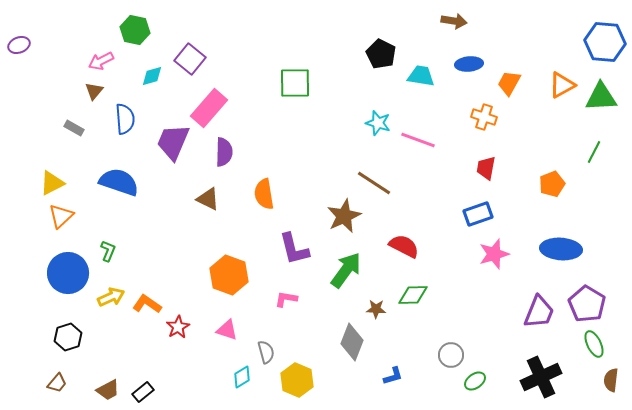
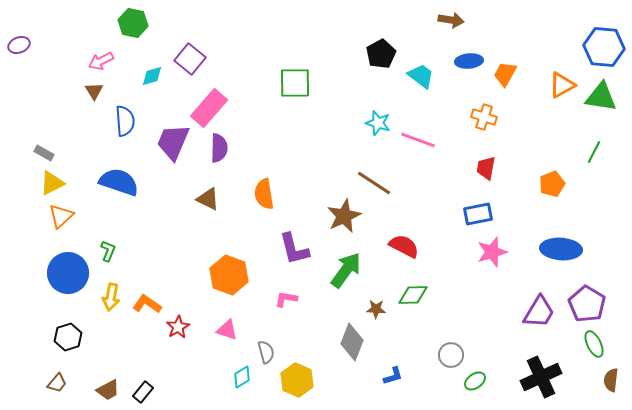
brown arrow at (454, 21): moved 3 px left, 1 px up
green hexagon at (135, 30): moved 2 px left, 7 px up
blue hexagon at (605, 42): moved 1 px left, 5 px down
black pentagon at (381, 54): rotated 16 degrees clockwise
blue ellipse at (469, 64): moved 3 px up
cyan trapezoid at (421, 76): rotated 28 degrees clockwise
orange trapezoid at (509, 83): moved 4 px left, 9 px up
brown triangle at (94, 91): rotated 12 degrees counterclockwise
green triangle at (601, 97): rotated 12 degrees clockwise
blue semicircle at (125, 119): moved 2 px down
gray rectangle at (74, 128): moved 30 px left, 25 px down
purple semicircle at (224, 152): moved 5 px left, 4 px up
blue rectangle at (478, 214): rotated 8 degrees clockwise
pink star at (494, 254): moved 2 px left, 2 px up
yellow arrow at (111, 297): rotated 124 degrees clockwise
purple trapezoid at (539, 312): rotated 9 degrees clockwise
black rectangle at (143, 392): rotated 10 degrees counterclockwise
